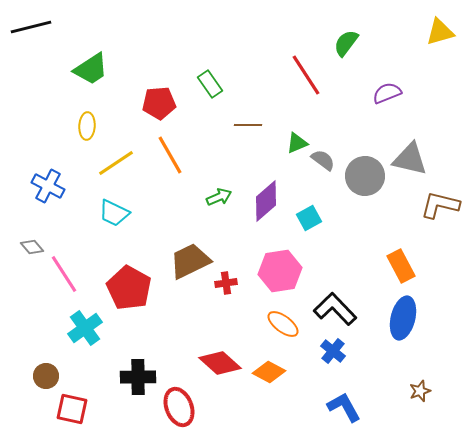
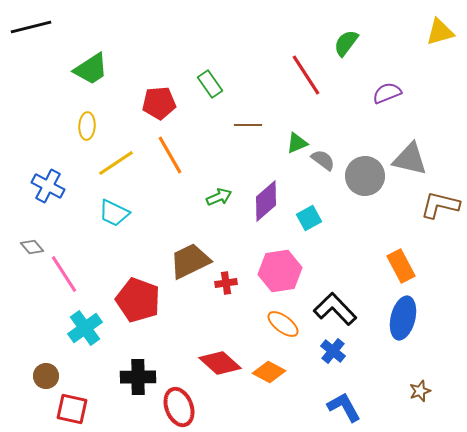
red pentagon at (129, 288): moved 9 px right, 12 px down; rotated 9 degrees counterclockwise
